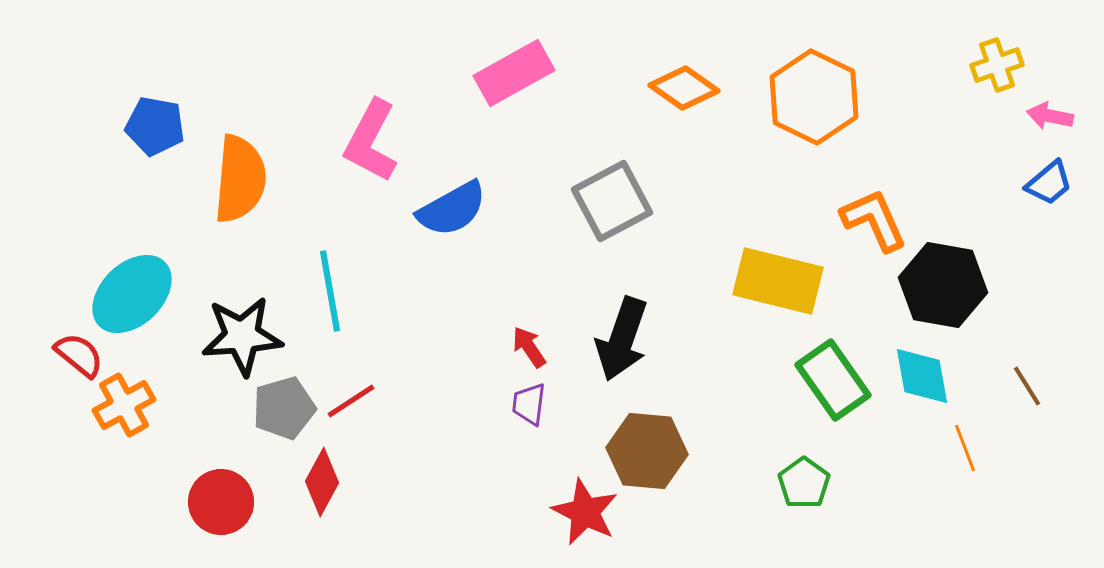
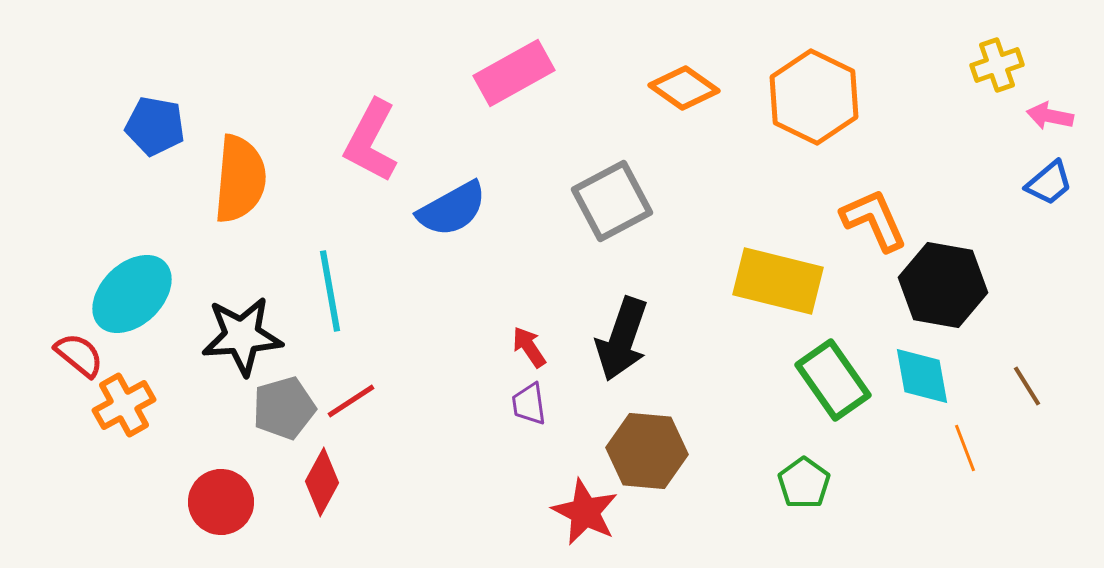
purple trapezoid: rotated 15 degrees counterclockwise
